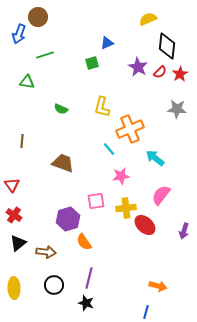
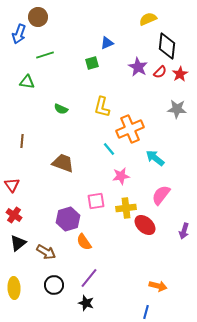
brown arrow: rotated 24 degrees clockwise
purple line: rotated 25 degrees clockwise
